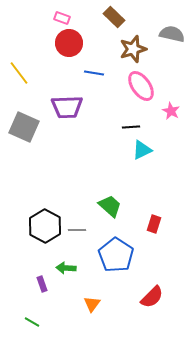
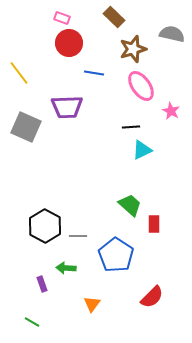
gray square: moved 2 px right
green trapezoid: moved 20 px right, 1 px up
red rectangle: rotated 18 degrees counterclockwise
gray line: moved 1 px right, 6 px down
